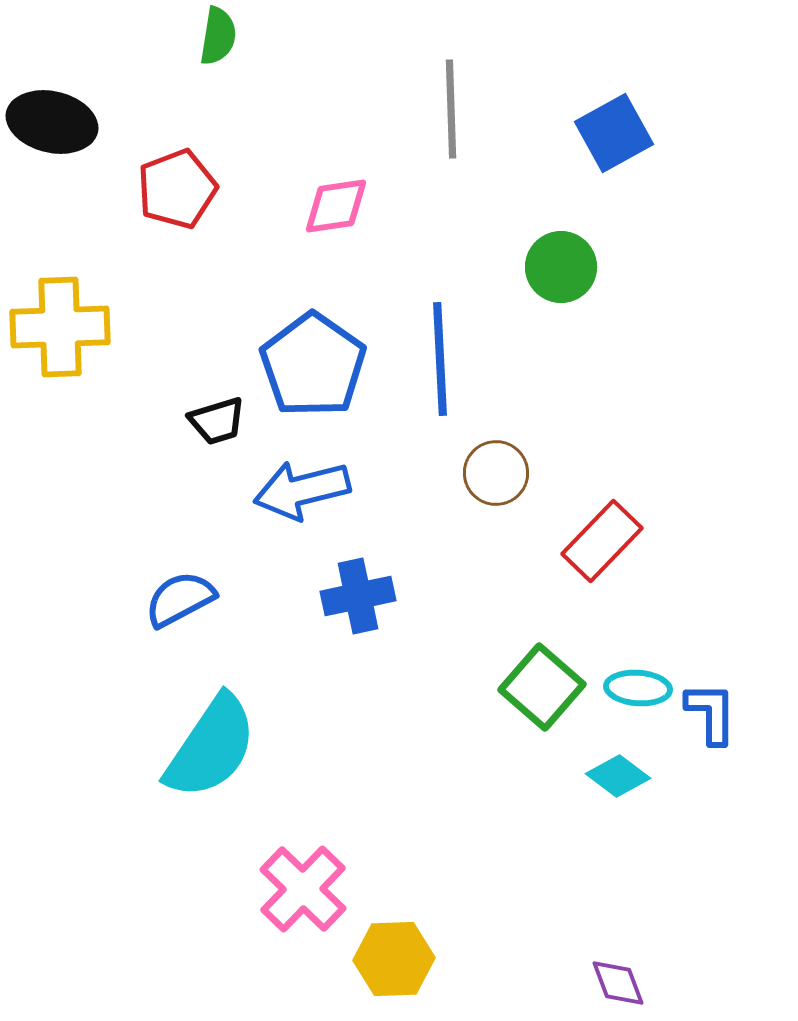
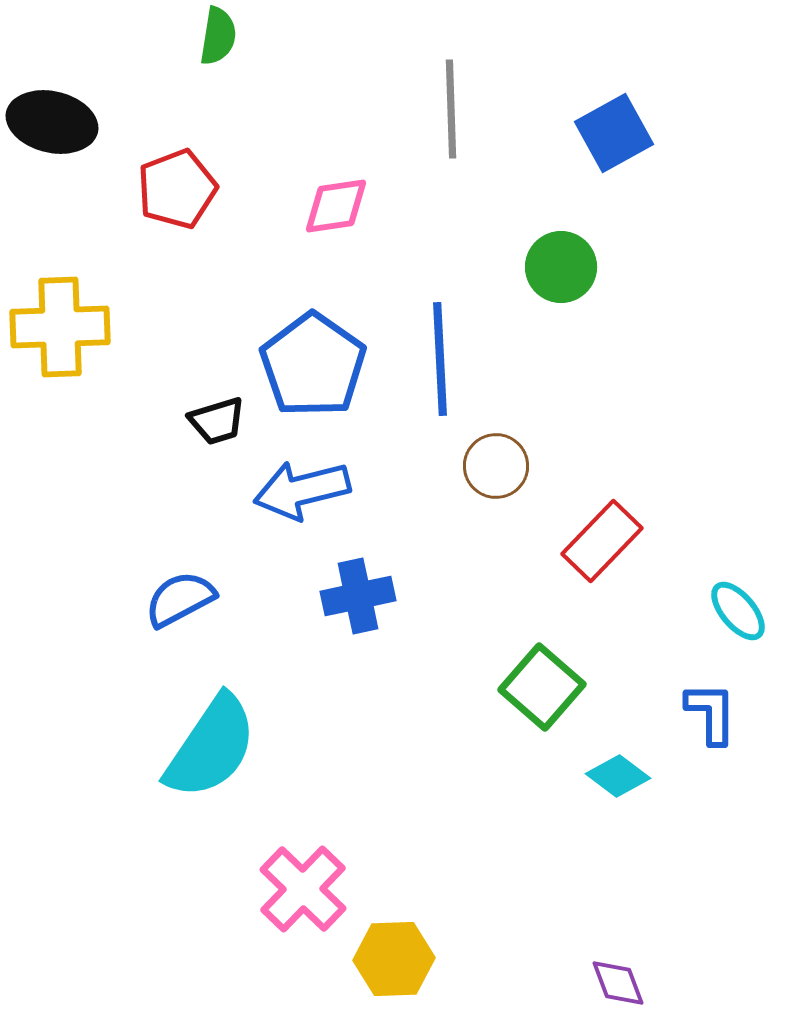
brown circle: moved 7 px up
cyan ellipse: moved 100 px right, 77 px up; rotated 46 degrees clockwise
